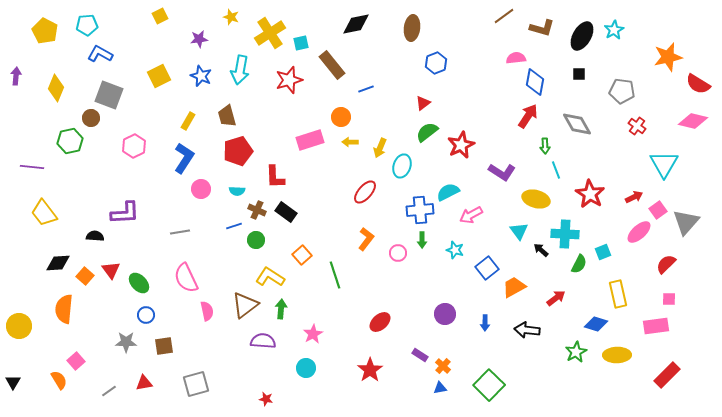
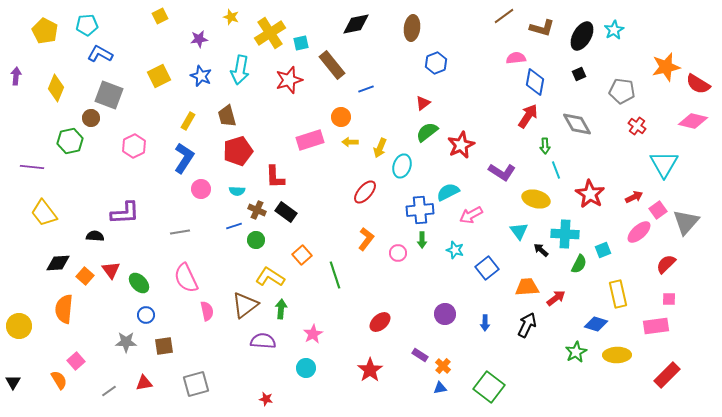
orange star at (668, 57): moved 2 px left, 10 px down
black square at (579, 74): rotated 24 degrees counterclockwise
cyan square at (603, 252): moved 2 px up
orange trapezoid at (514, 287): moved 13 px right; rotated 25 degrees clockwise
black arrow at (527, 330): moved 5 px up; rotated 110 degrees clockwise
green square at (489, 385): moved 2 px down; rotated 8 degrees counterclockwise
